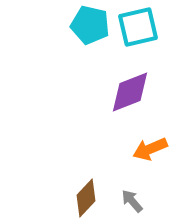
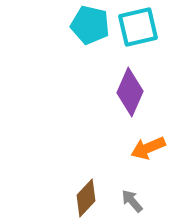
purple diamond: rotated 45 degrees counterclockwise
orange arrow: moved 2 px left, 1 px up
